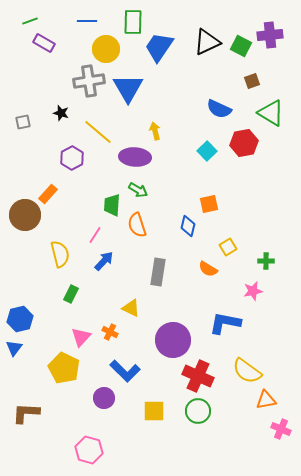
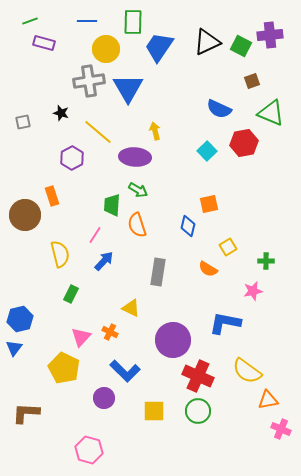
purple rectangle at (44, 43): rotated 15 degrees counterclockwise
green triangle at (271, 113): rotated 8 degrees counterclockwise
orange rectangle at (48, 194): moved 4 px right, 2 px down; rotated 60 degrees counterclockwise
orange triangle at (266, 400): moved 2 px right
